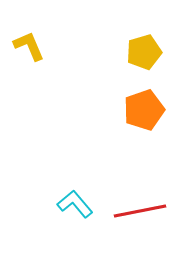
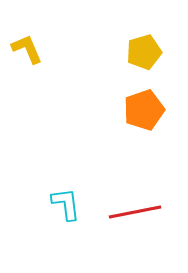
yellow L-shape: moved 2 px left, 3 px down
cyan L-shape: moved 9 px left; rotated 33 degrees clockwise
red line: moved 5 px left, 1 px down
